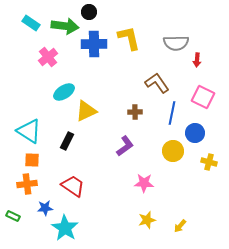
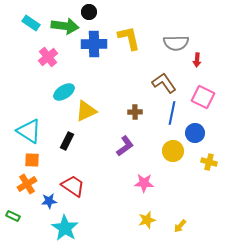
brown L-shape: moved 7 px right
orange cross: rotated 24 degrees counterclockwise
blue star: moved 4 px right, 7 px up
